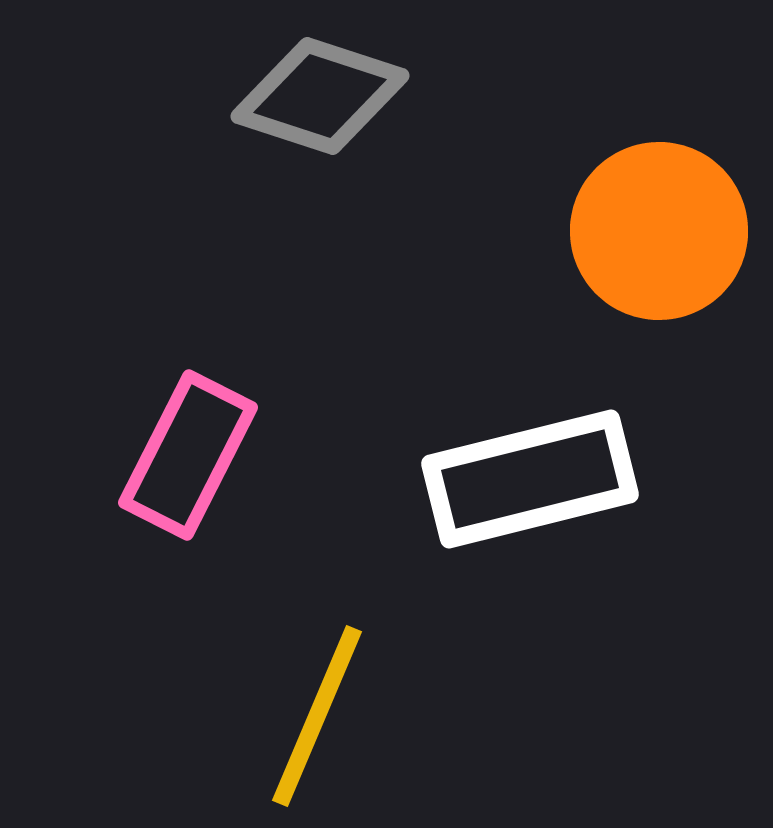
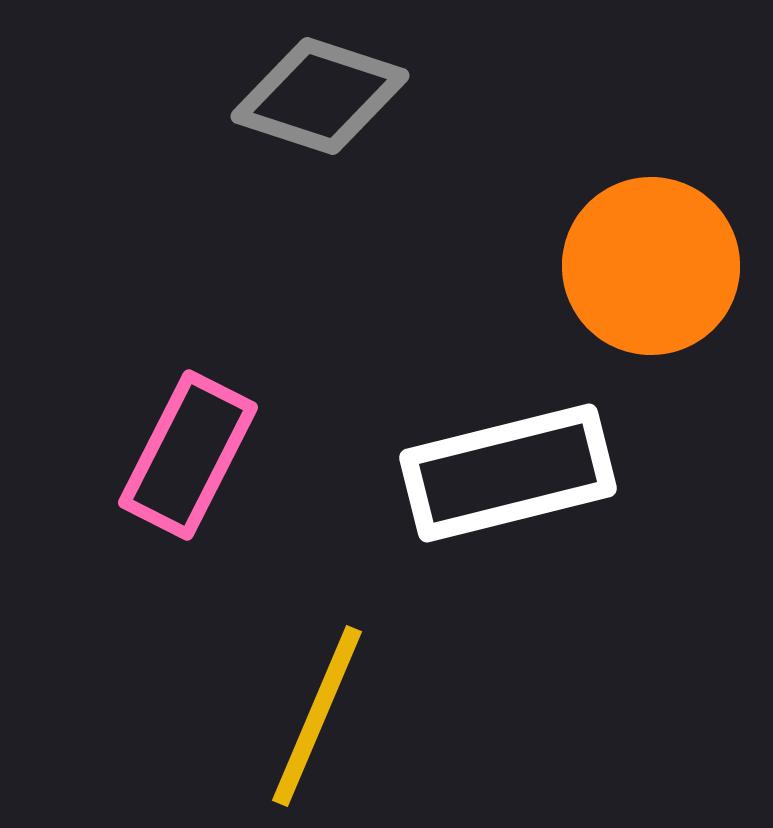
orange circle: moved 8 px left, 35 px down
white rectangle: moved 22 px left, 6 px up
